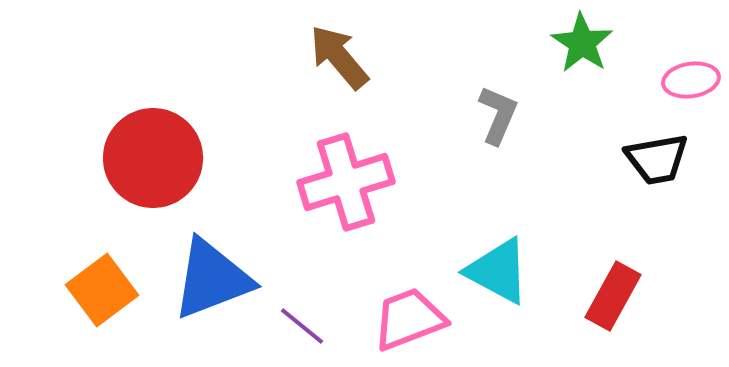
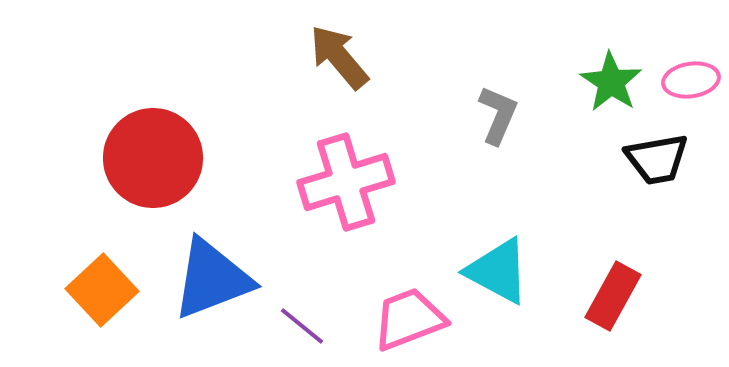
green star: moved 29 px right, 39 px down
orange square: rotated 6 degrees counterclockwise
